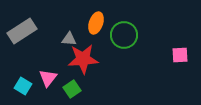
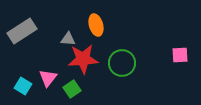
orange ellipse: moved 2 px down; rotated 35 degrees counterclockwise
green circle: moved 2 px left, 28 px down
gray triangle: moved 1 px left
